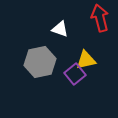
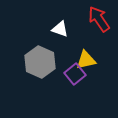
red arrow: moved 1 px left, 1 px down; rotated 20 degrees counterclockwise
gray hexagon: rotated 24 degrees counterclockwise
